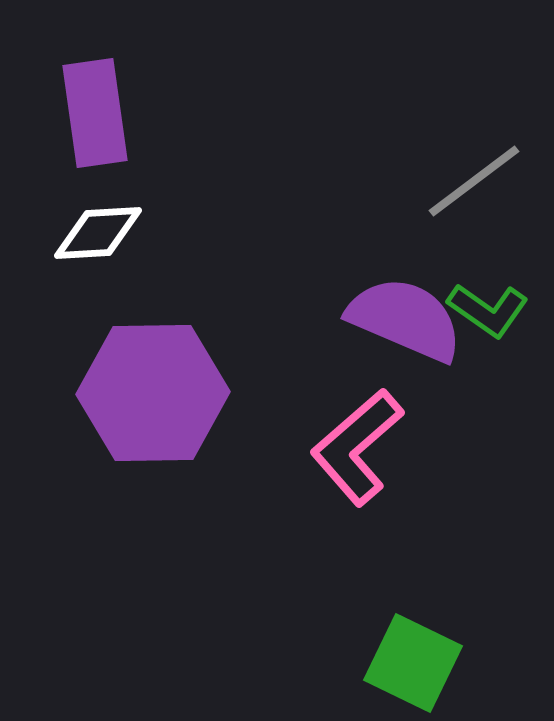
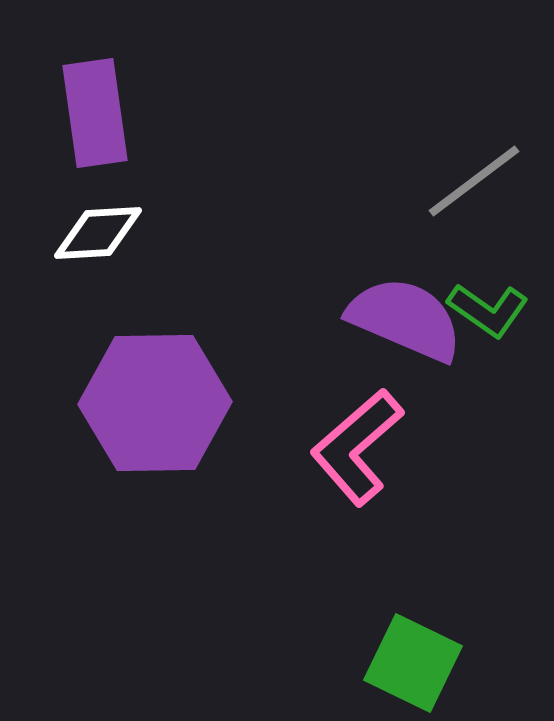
purple hexagon: moved 2 px right, 10 px down
